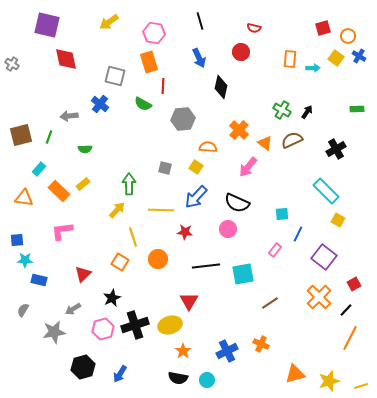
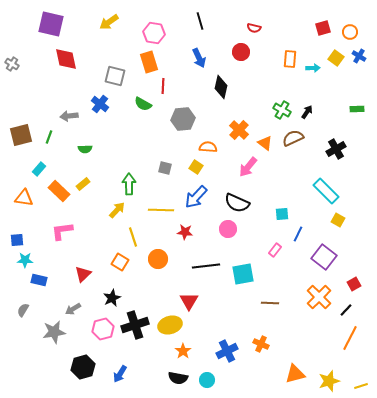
purple square at (47, 25): moved 4 px right, 1 px up
orange circle at (348, 36): moved 2 px right, 4 px up
brown semicircle at (292, 140): moved 1 px right, 2 px up
brown line at (270, 303): rotated 36 degrees clockwise
